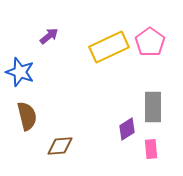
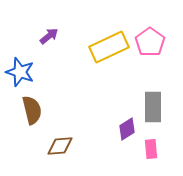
brown semicircle: moved 5 px right, 6 px up
